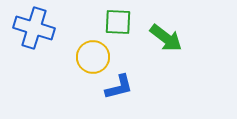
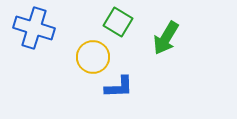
green square: rotated 28 degrees clockwise
green arrow: rotated 84 degrees clockwise
blue L-shape: rotated 12 degrees clockwise
